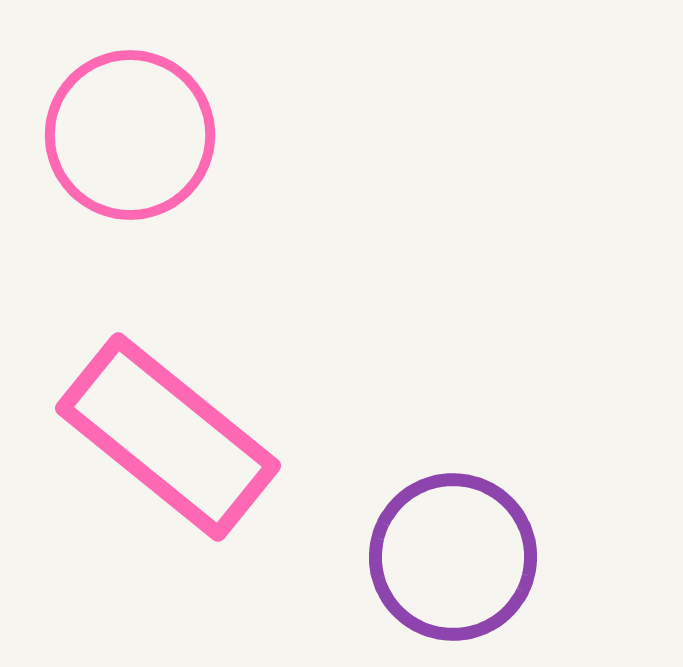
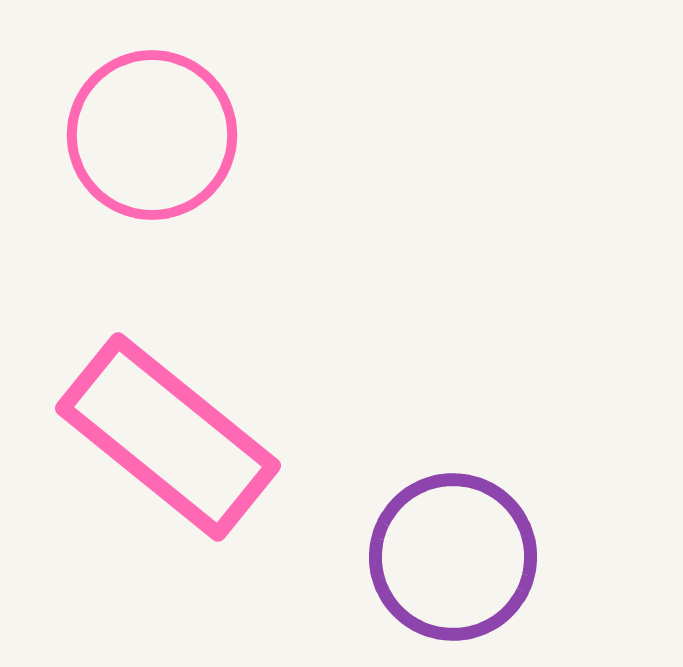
pink circle: moved 22 px right
